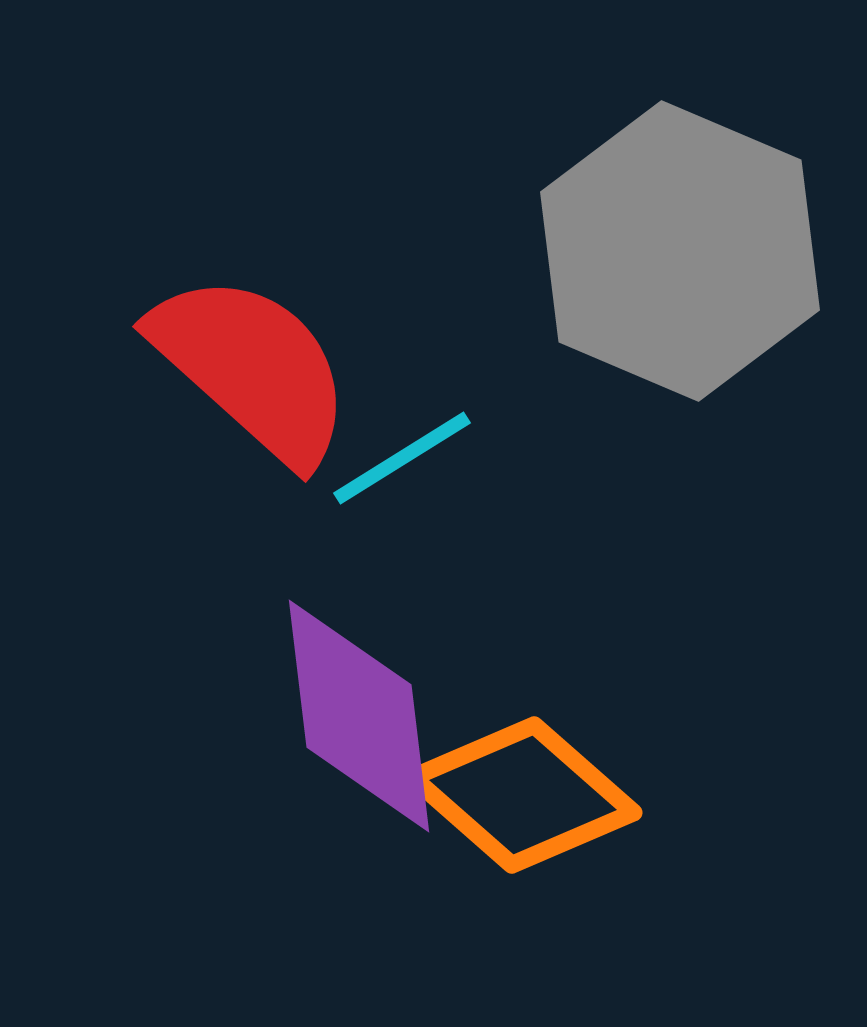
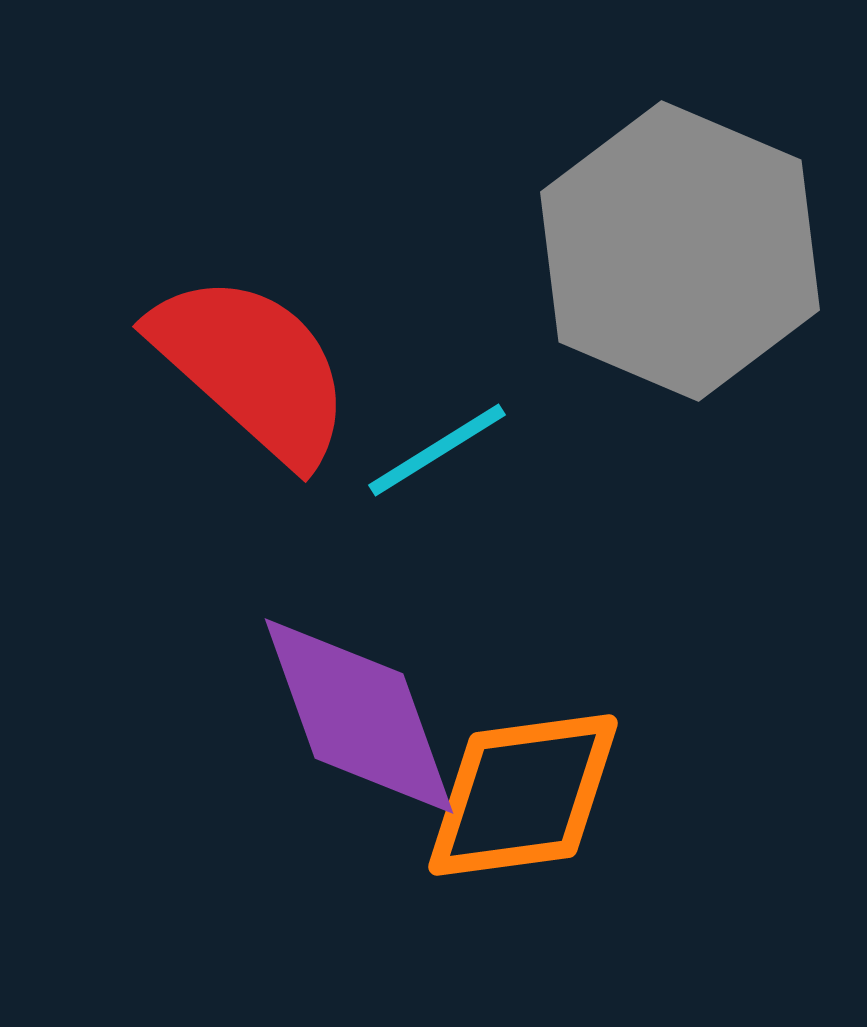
cyan line: moved 35 px right, 8 px up
purple diamond: rotated 13 degrees counterclockwise
orange diamond: rotated 49 degrees counterclockwise
